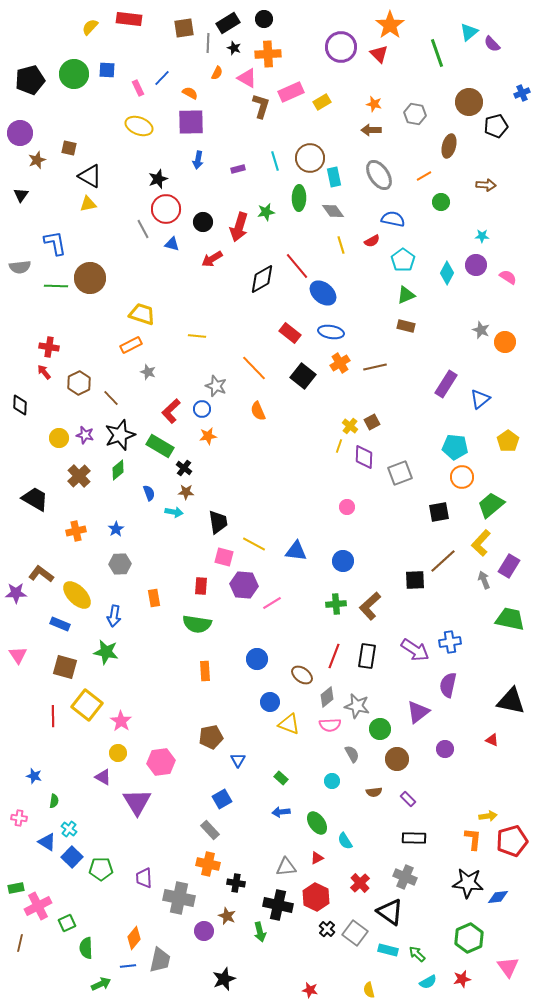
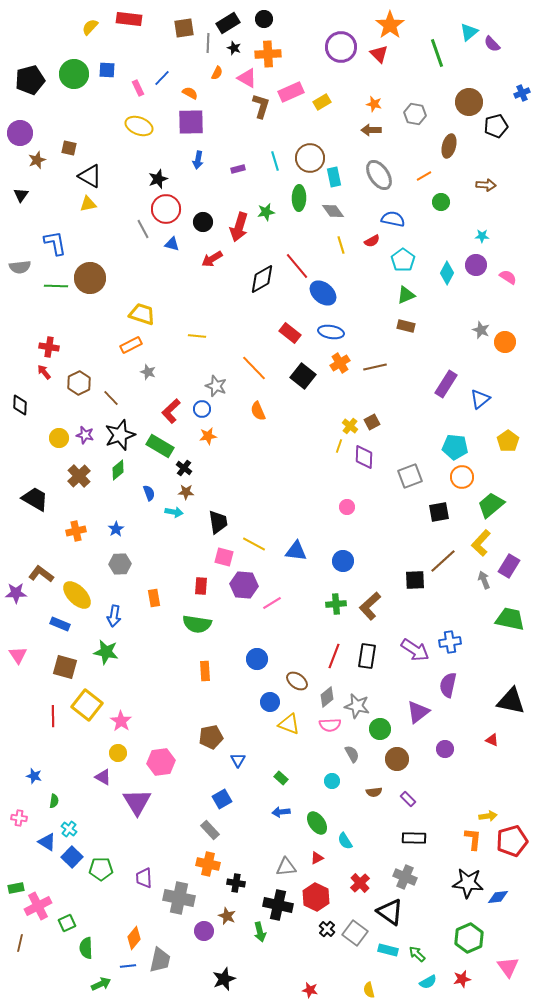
gray square at (400, 473): moved 10 px right, 3 px down
brown ellipse at (302, 675): moved 5 px left, 6 px down
